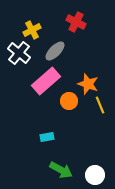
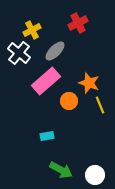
red cross: moved 2 px right, 1 px down; rotated 36 degrees clockwise
orange star: moved 1 px right, 1 px up
cyan rectangle: moved 1 px up
